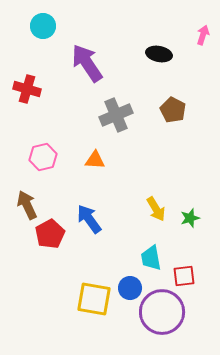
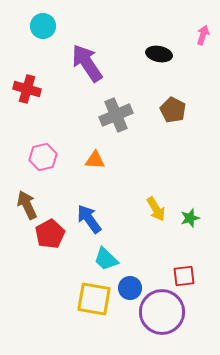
cyan trapezoid: moved 45 px left, 1 px down; rotated 36 degrees counterclockwise
